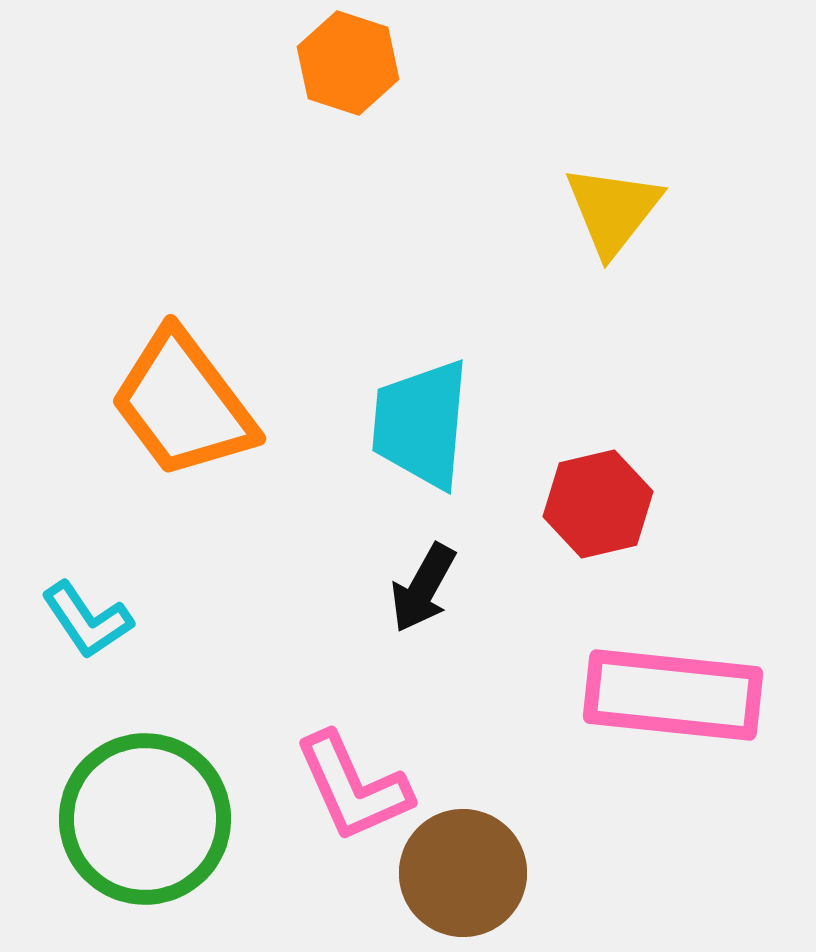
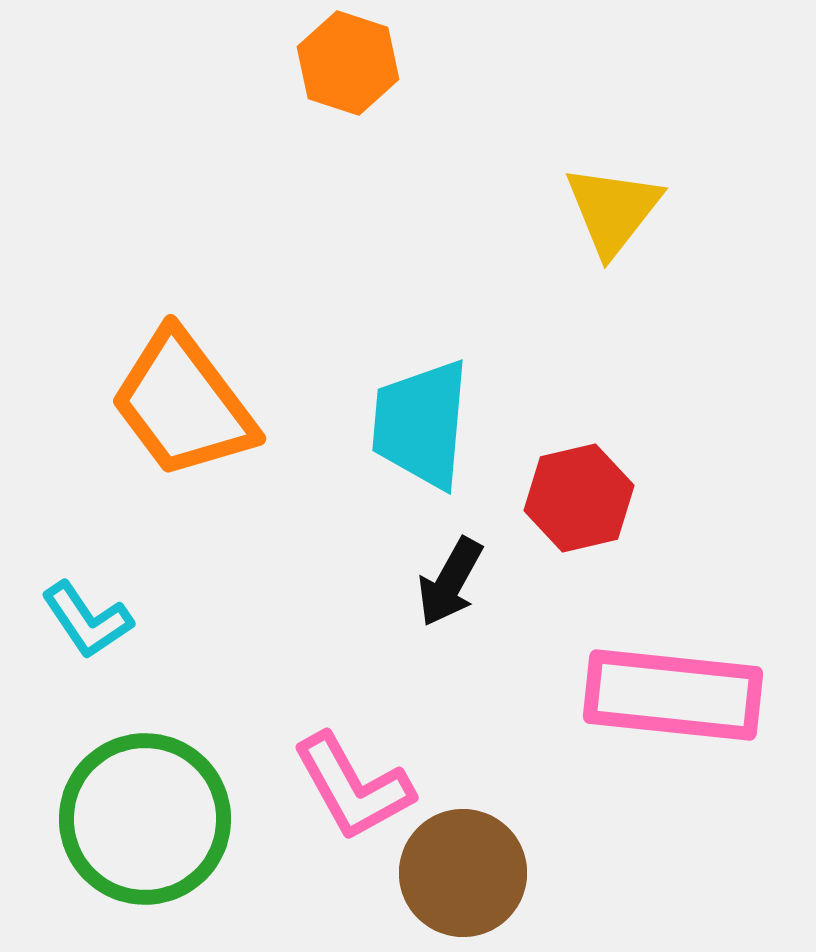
red hexagon: moved 19 px left, 6 px up
black arrow: moved 27 px right, 6 px up
pink L-shape: rotated 5 degrees counterclockwise
